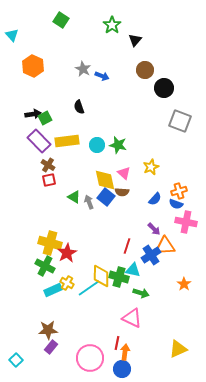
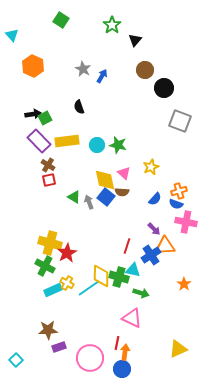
blue arrow at (102, 76): rotated 80 degrees counterclockwise
purple rectangle at (51, 347): moved 8 px right; rotated 32 degrees clockwise
